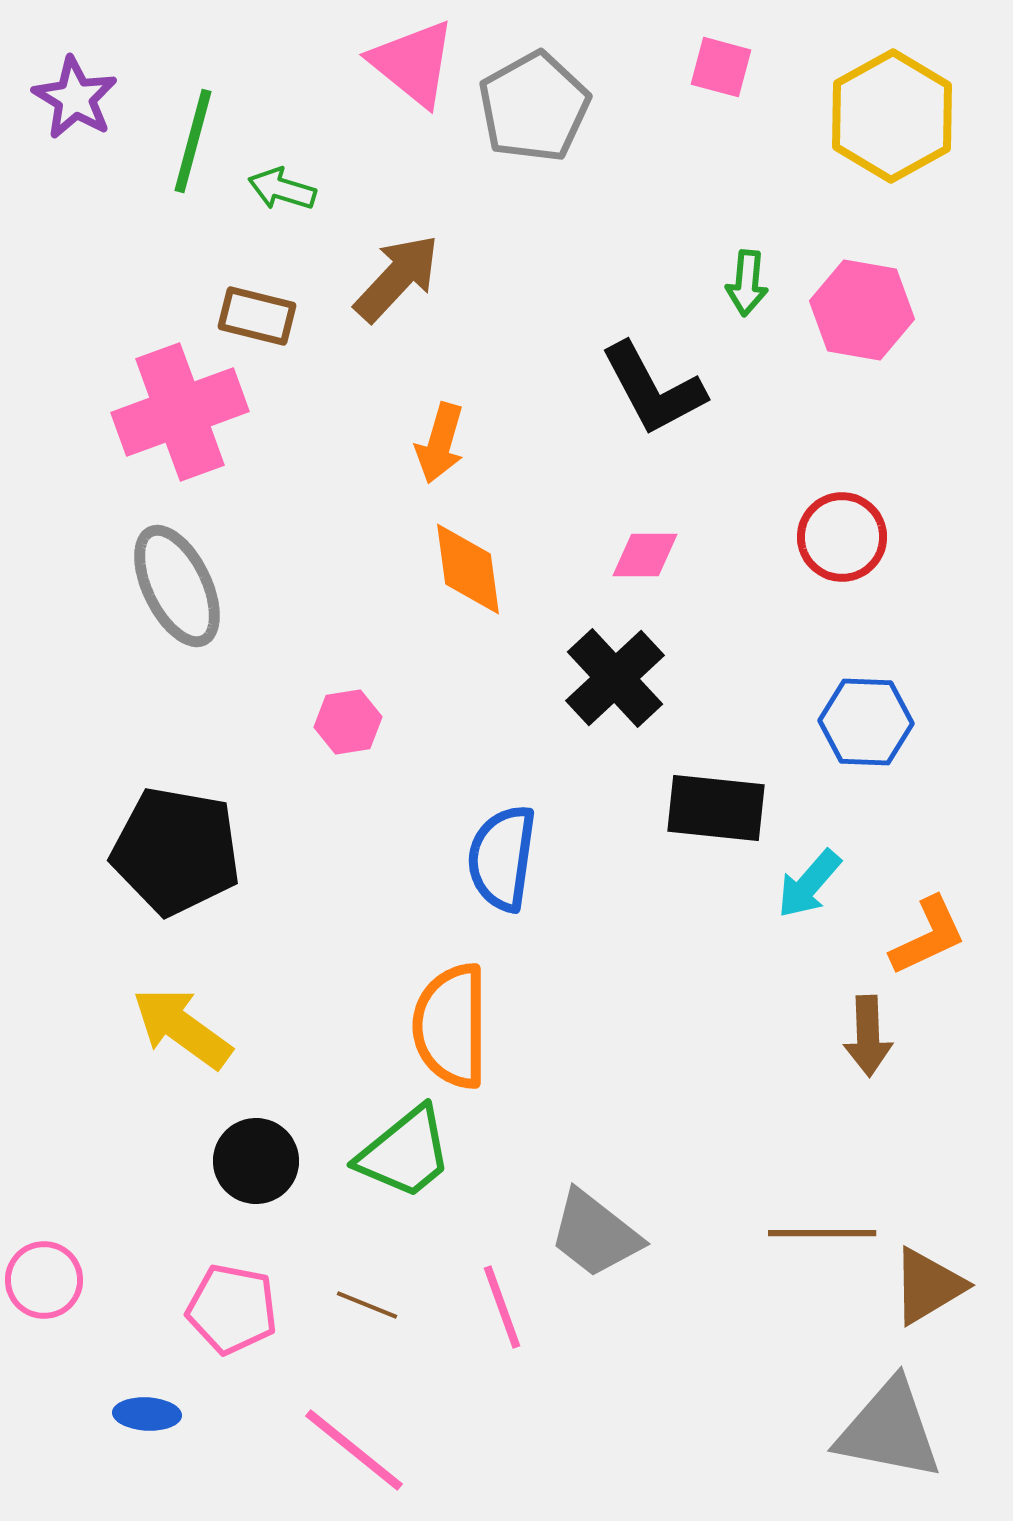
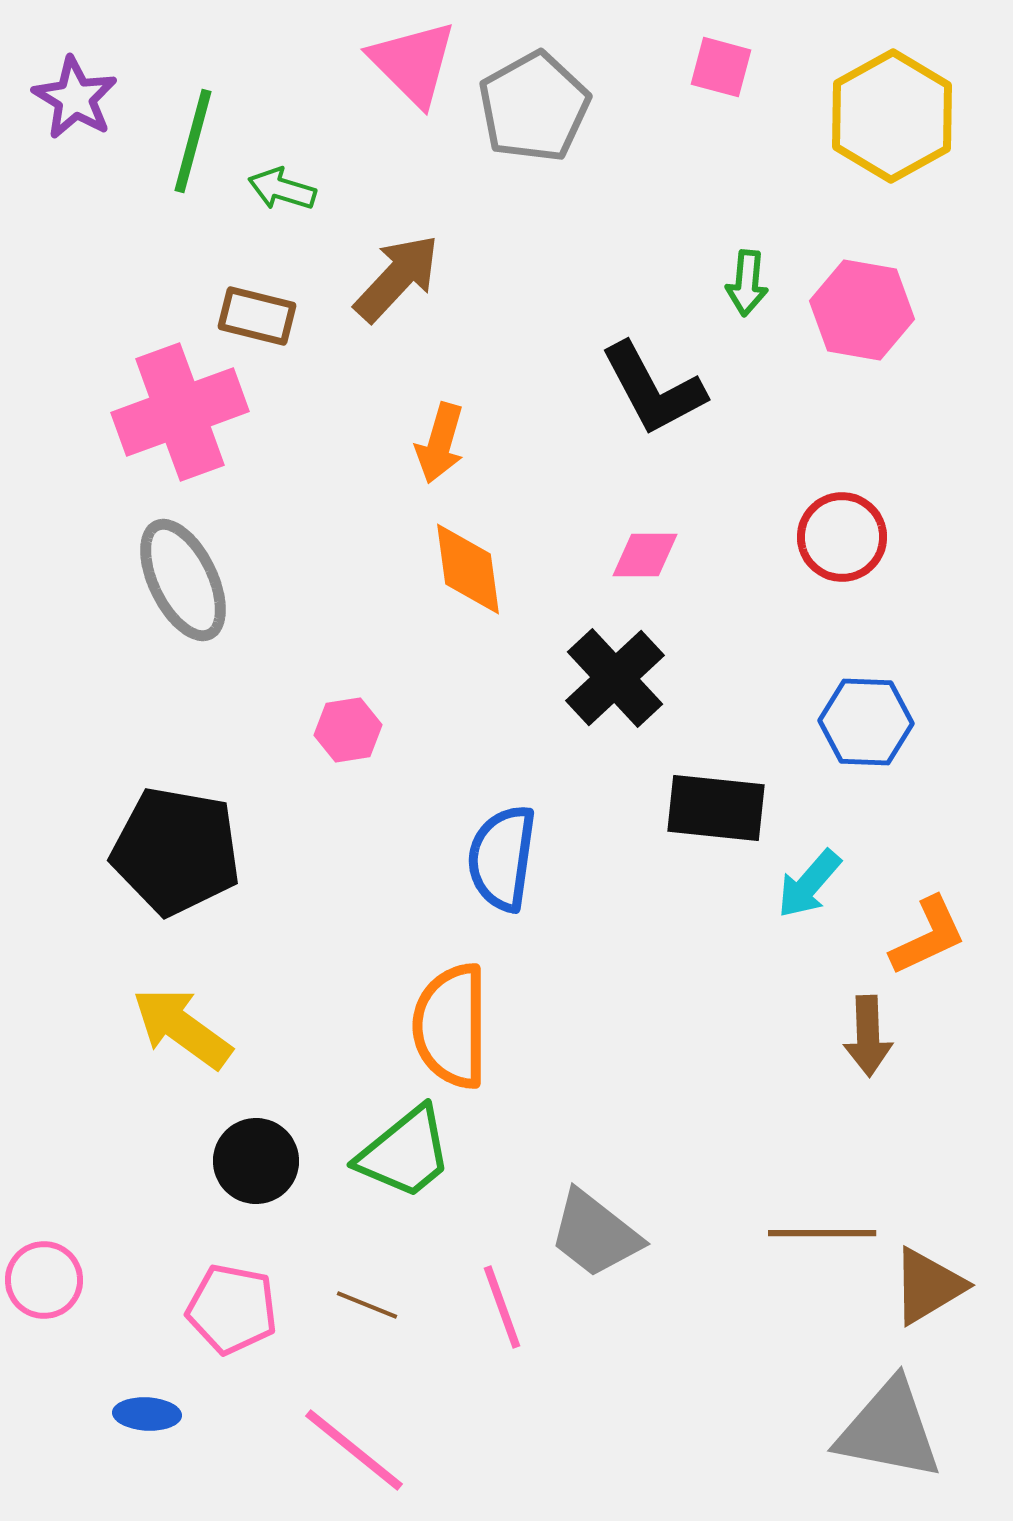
pink triangle at (413, 63): rotated 6 degrees clockwise
gray ellipse at (177, 586): moved 6 px right, 6 px up
pink hexagon at (348, 722): moved 8 px down
